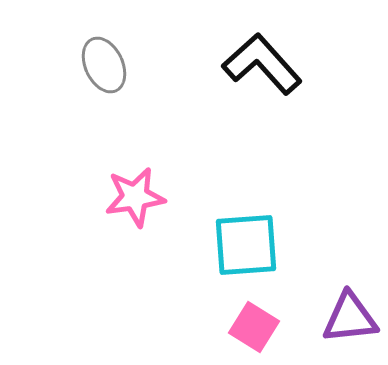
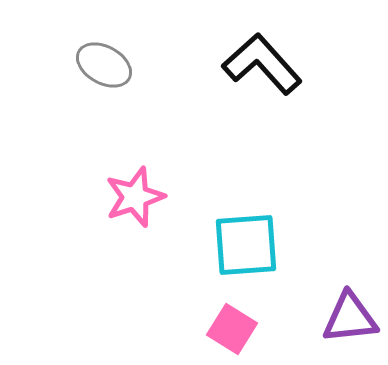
gray ellipse: rotated 36 degrees counterclockwise
pink star: rotated 10 degrees counterclockwise
pink square: moved 22 px left, 2 px down
